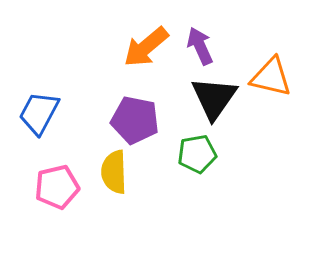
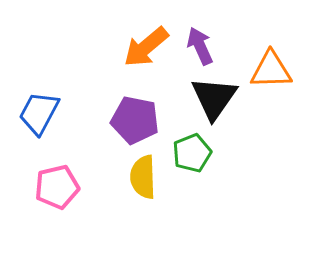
orange triangle: moved 7 px up; rotated 15 degrees counterclockwise
green pentagon: moved 5 px left, 1 px up; rotated 12 degrees counterclockwise
yellow semicircle: moved 29 px right, 5 px down
